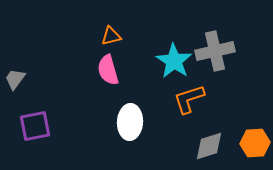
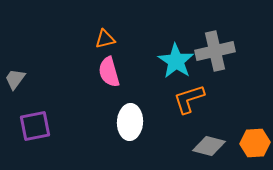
orange triangle: moved 6 px left, 3 px down
cyan star: moved 2 px right
pink semicircle: moved 1 px right, 2 px down
gray diamond: rotated 32 degrees clockwise
